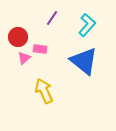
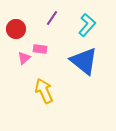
red circle: moved 2 px left, 8 px up
